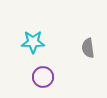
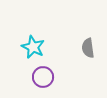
cyan star: moved 5 px down; rotated 25 degrees clockwise
